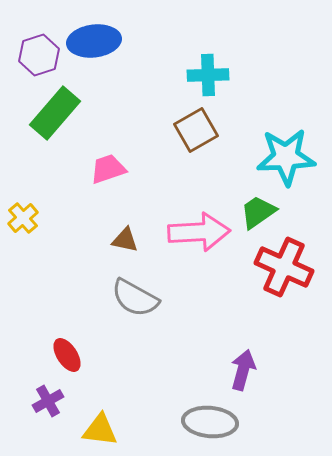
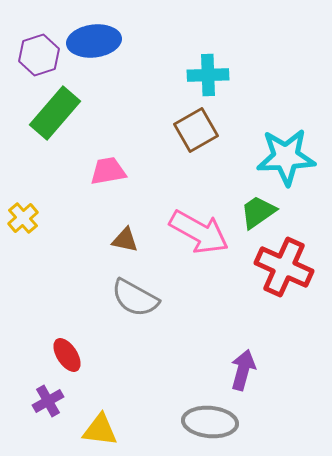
pink trapezoid: moved 2 px down; rotated 9 degrees clockwise
pink arrow: rotated 32 degrees clockwise
